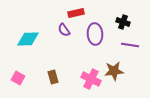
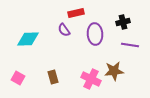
black cross: rotated 32 degrees counterclockwise
